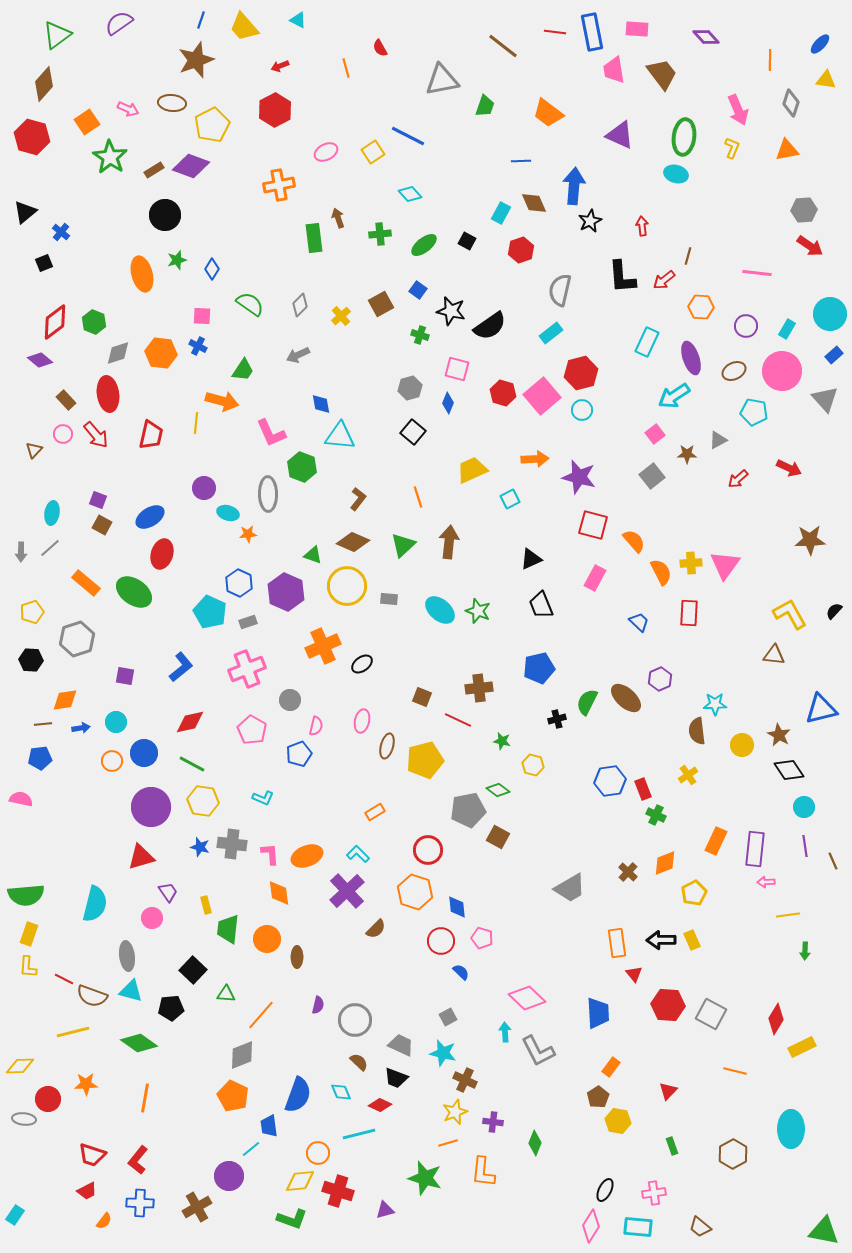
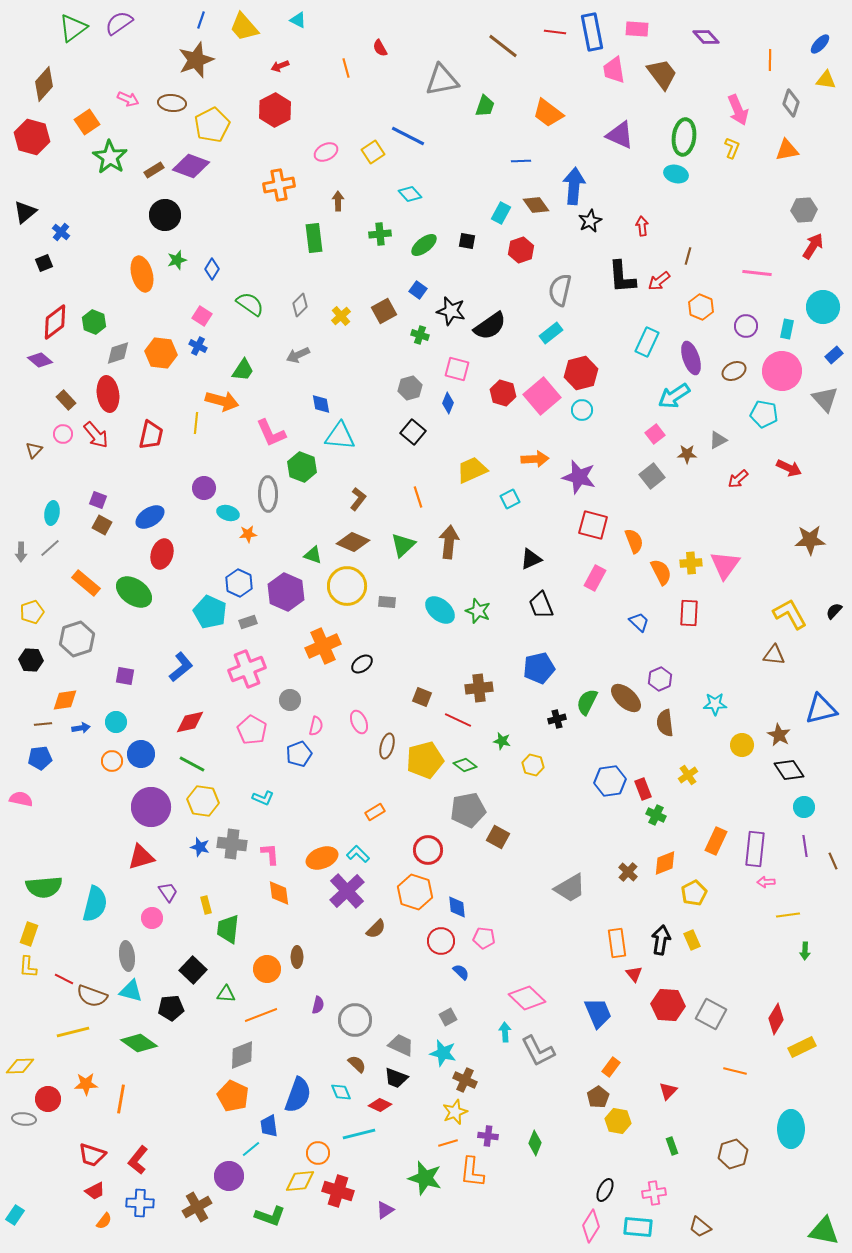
green triangle at (57, 35): moved 16 px right, 7 px up
pink arrow at (128, 109): moved 10 px up
brown diamond at (534, 203): moved 2 px right, 2 px down; rotated 12 degrees counterclockwise
brown arrow at (338, 218): moved 17 px up; rotated 18 degrees clockwise
black square at (467, 241): rotated 18 degrees counterclockwise
red arrow at (810, 246): moved 3 px right; rotated 92 degrees counterclockwise
red arrow at (664, 280): moved 5 px left, 1 px down
brown square at (381, 304): moved 3 px right, 7 px down
orange hexagon at (701, 307): rotated 20 degrees clockwise
cyan circle at (830, 314): moved 7 px left, 7 px up
pink square at (202, 316): rotated 30 degrees clockwise
cyan rectangle at (787, 329): rotated 18 degrees counterclockwise
cyan pentagon at (754, 412): moved 10 px right, 2 px down
orange semicircle at (634, 541): rotated 20 degrees clockwise
gray rectangle at (389, 599): moved 2 px left, 3 px down
pink ellipse at (362, 721): moved 3 px left, 1 px down; rotated 35 degrees counterclockwise
brown semicircle at (697, 731): moved 32 px left, 8 px up
blue circle at (144, 753): moved 3 px left, 1 px down
green diamond at (498, 790): moved 33 px left, 25 px up
orange ellipse at (307, 856): moved 15 px right, 2 px down
green semicircle at (26, 895): moved 18 px right, 8 px up
pink pentagon at (482, 938): moved 2 px right; rotated 10 degrees counterclockwise
orange circle at (267, 939): moved 30 px down
black arrow at (661, 940): rotated 100 degrees clockwise
blue trapezoid at (598, 1013): rotated 20 degrees counterclockwise
orange line at (261, 1015): rotated 28 degrees clockwise
brown semicircle at (359, 1062): moved 2 px left, 2 px down
orange line at (145, 1098): moved 24 px left, 1 px down
purple cross at (493, 1122): moved 5 px left, 14 px down
brown hexagon at (733, 1154): rotated 12 degrees clockwise
orange L-shape at (483, 1172): moved 11 px left
red trapezoid at (87, 1191): moved 8 px right
purple triangle at (385, 1210): rotated 18 degrees counterclockwise
green L-shape at (292, 1219): moved 22 px left, 3 px up
